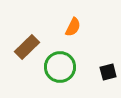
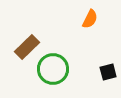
orange semicircle: moved 17 px right, 8 px up
green circle: moved 7 px left, 2 px down
